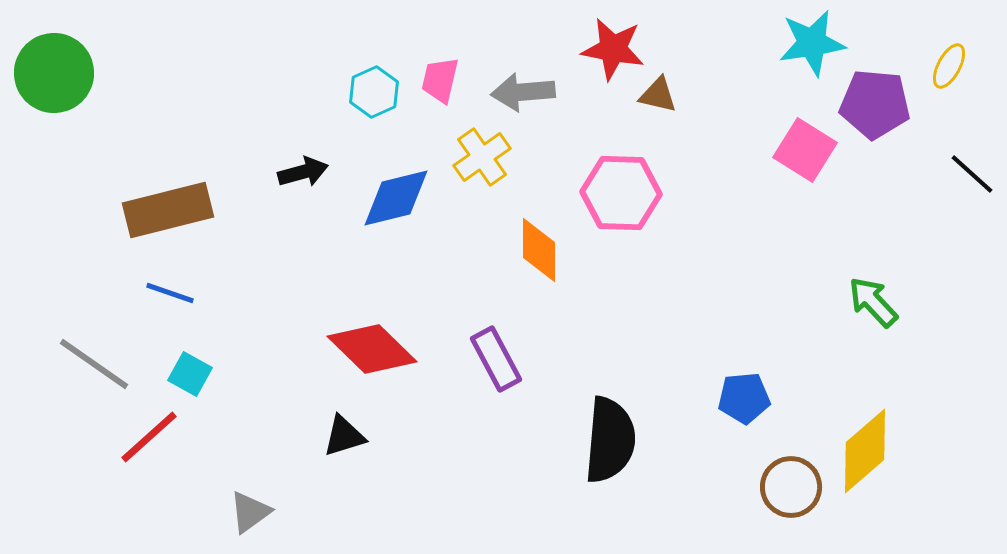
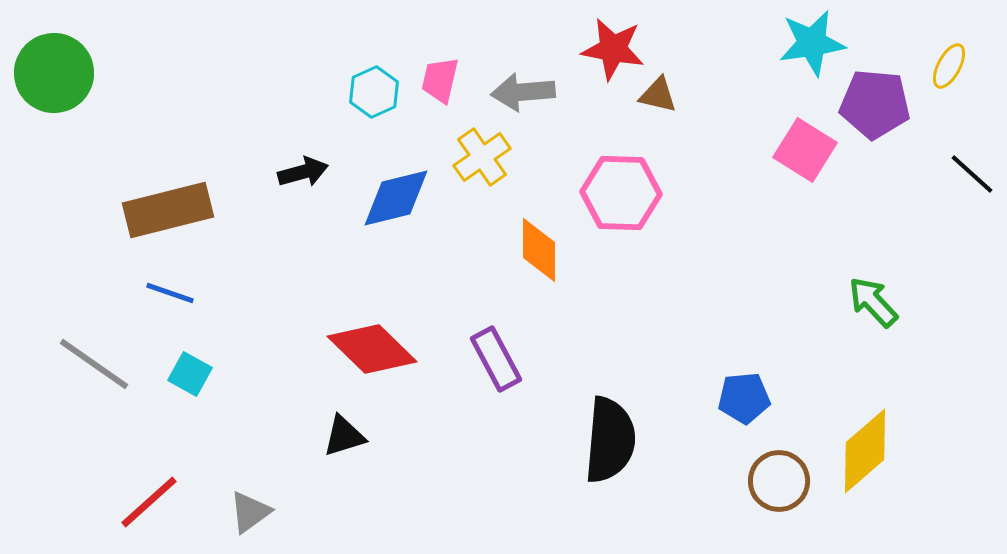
red line: moved 65 px down
brown circle: moved 12 px left, 6 px up
